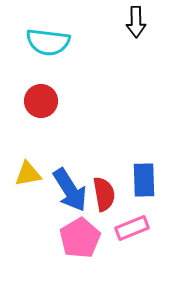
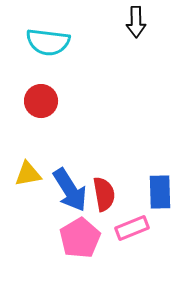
blue rectangle: moved 16 px right, 12 px down
